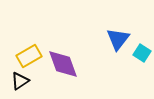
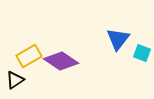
cyan square: rotated 12 degrees counterclockwise
purple diamond: moved 2 px left, 3 px up; rotated 36 degrees counterclockwise
black triangle: moved 5 px left, 1 px up
